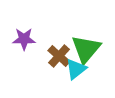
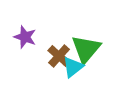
purple star: moved 1 px right, 2 px up; rotated 20 degrees clockwise
cyan triangle: moved 3 px left, 2 px up
